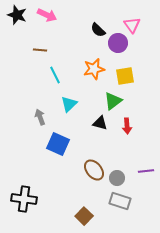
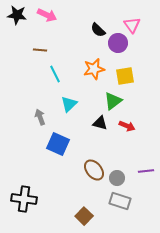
black star: rotated 12 degrees counterclockwise
cyan line: moved 1 px up
red arrow: rotated 63 degrees counterclockwise
